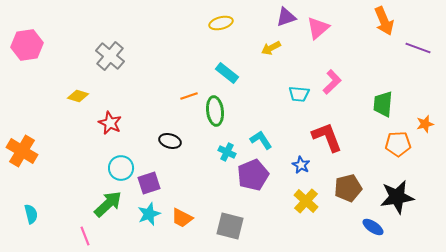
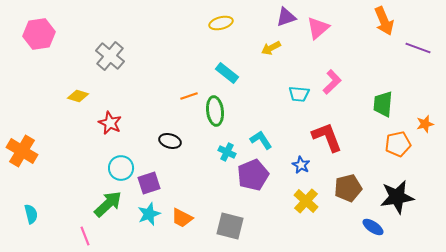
pink hexagon: moved 12 px right, 11 px up
orange pentagon: rotated 10 degrees counterclockwise
